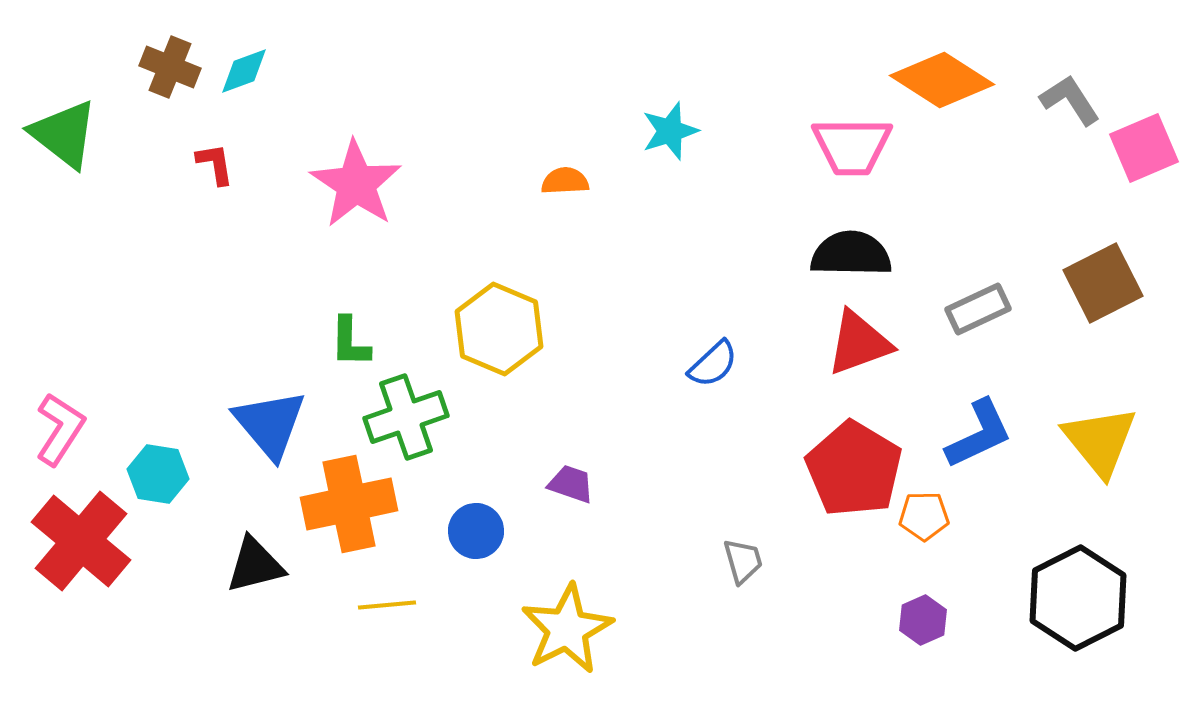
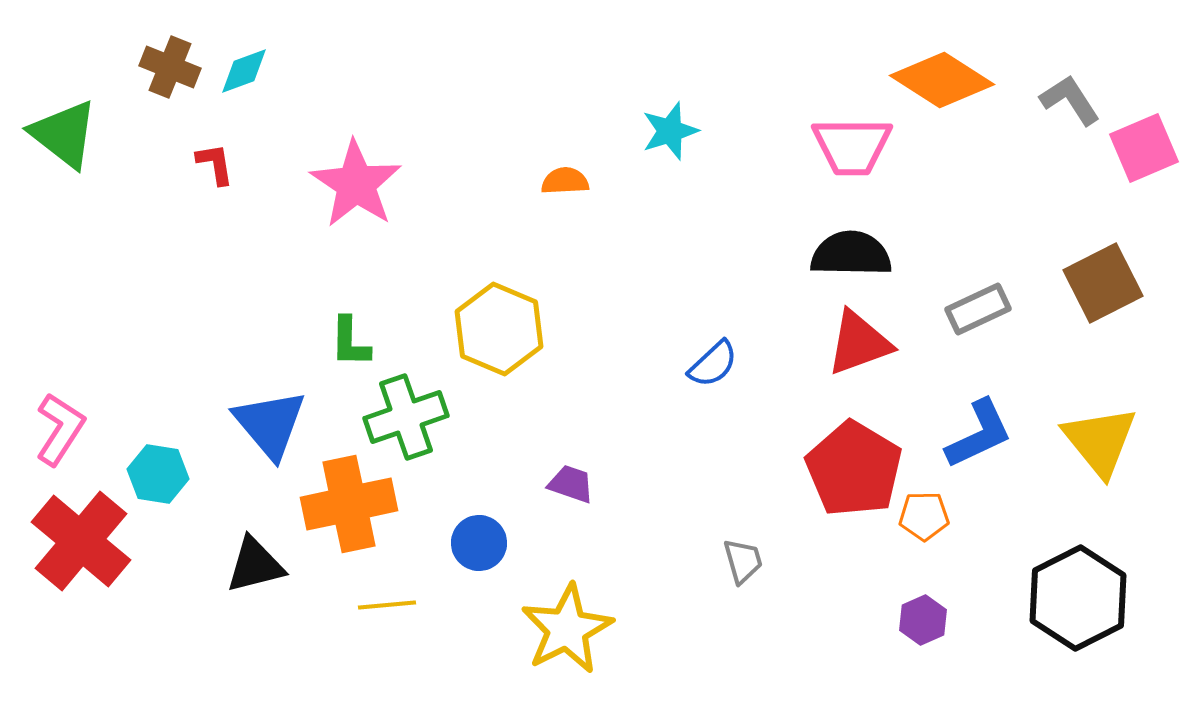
blue circle: moved 3 px right, 12 px down
